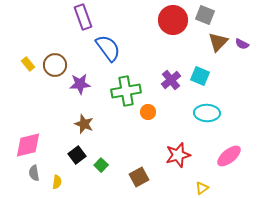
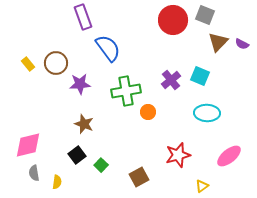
brown circle: moved 1 px right, 2 px up
yellow triangle: moved 2 px up
